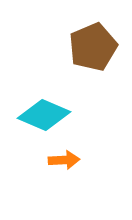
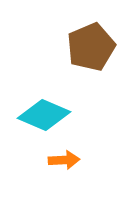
brown pentagon: moved 2 px left
